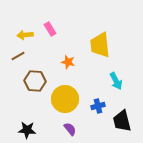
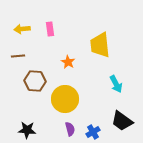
pink rectangle: rotated 24 degrees clockwise
yellow arrow: moved 3 px left, 6 px up
brown line: rotated 24 degrees clockwise
orange star: rotated 16 degrees clockwise
cyan arrow: moved 3 px down
blue cross: moved 5 px left, 26 px down; rotated 16 degrees counterclockwise
black trapezoid: rotated 40 degrees counterclockwise
purple semicircle: rotated 24 degrees clockwise
